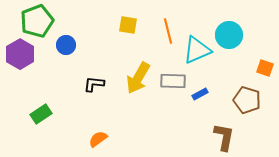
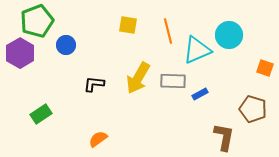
purple hexagon: moved 1 px up
brown pentagon: moved 6 px right, 9 px down
